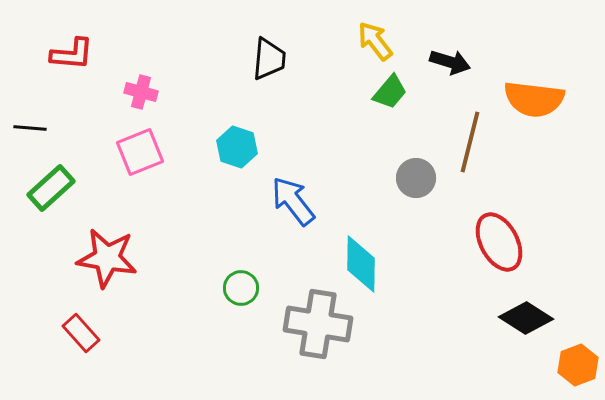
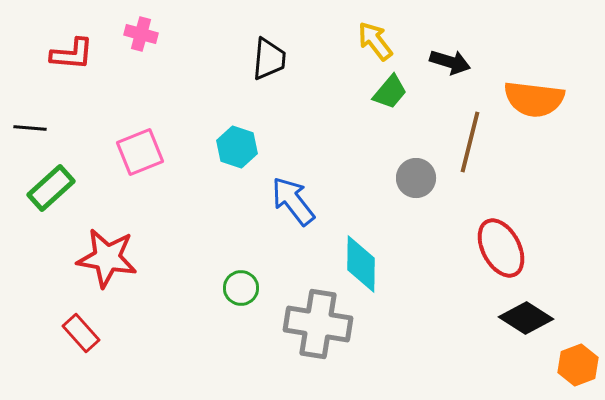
pink cross: moved 58 px up
red ellipse: moved 2 px right, 6 px down
